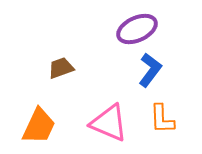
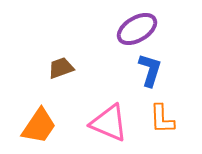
purple ellipse: rotated 6 degrees counterclockwise
blue L-shape: rotated 20 degrees counterclockwise
orange trapezoid: rotated 9 degrees clockwise
